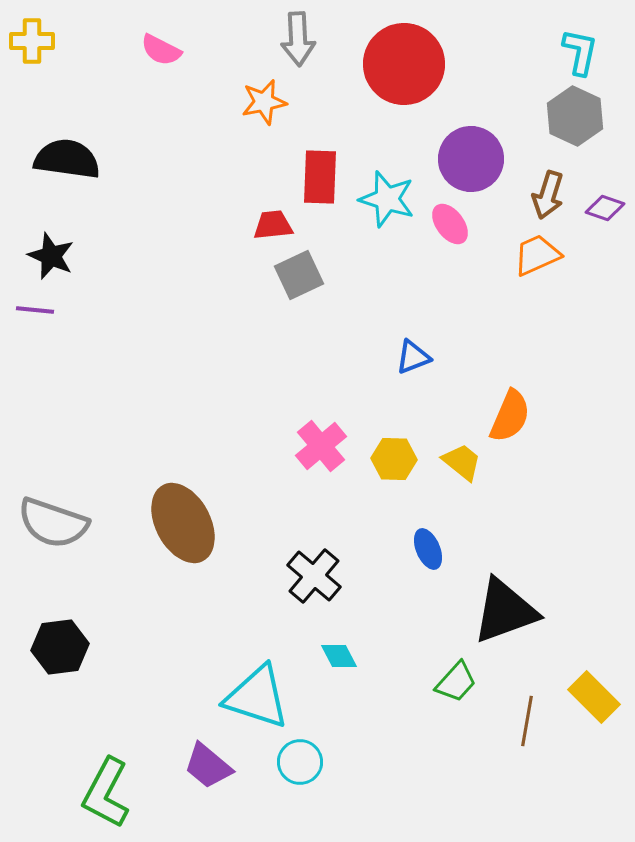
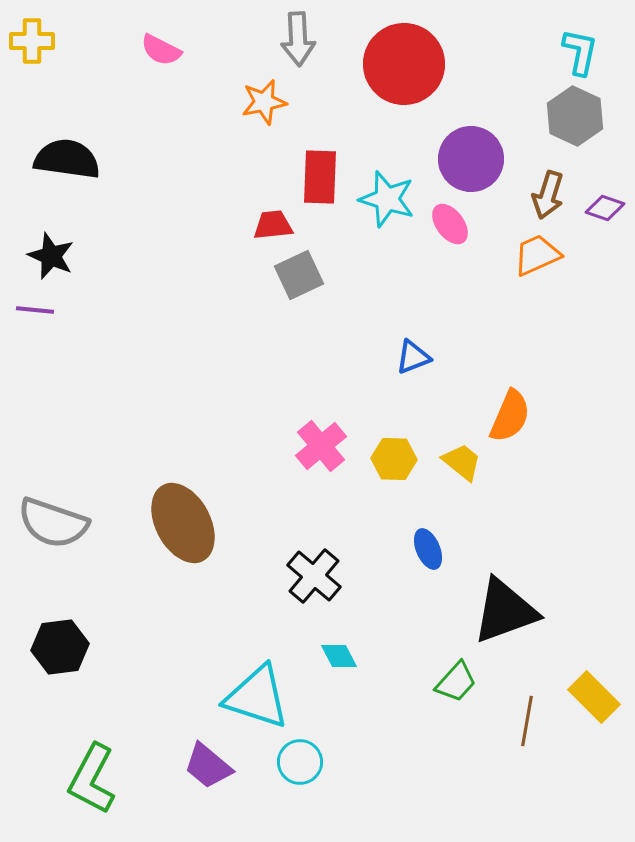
green L-shape: moved 14 px left, 14 px up
